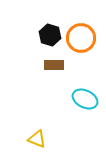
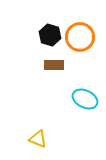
orange circle: moved 1 px left, 1 px up
yellow triangle: moved 1 px right
